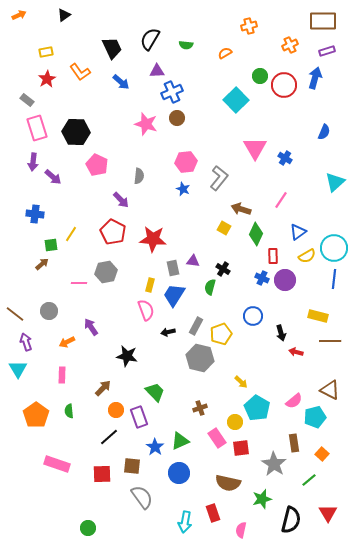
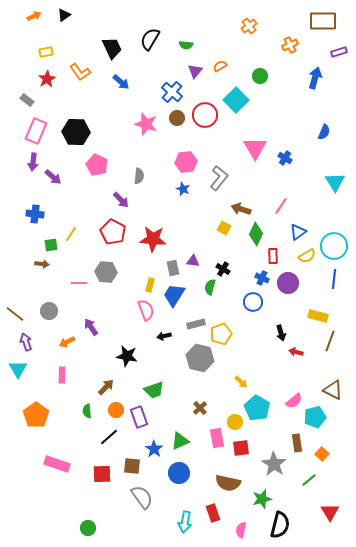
orange arrow at (19, 15): moved 15 px right, 1 px down
orange cross at (249, 26): rotated 21 degrees counterclockwise
purple rectangle at (327, 51): moved 12 px right, 1 px down
orange semicircle at (225, 53): moved 5 px left, 13 px down
purple triangle at (157, 71): moved 38 px right; rotated 49 degrees counterclockwise
red circle at (284, 85): moved 79 px left, 30 px down
blue cross at (172, 92): rotated 25 degrees counterclockwise
pink rectangle at (37, 128): moved 1 px left, 3 px down; rotated 40 degrees clockwise
cyan triangle at (335, 182): rotated 20 degrees counterclockwise
pink line at (281, 200): moved 6 px down
cyan circle at (334, 248): moved 2 px up
brown arrow at (42, 264): rotated 48 degrees clockwise
gray hexagon at (106, 272): rotated 15 degrees clockwise
purple circle at (285, 280): moved 3 px right, 3 px down
blue circle at (253, 316): moved 14 px up
gray rectangle at (196, 326): moved 2 px up; rotated 48 degrees clockwise
black arrow at (168, 332): moved 4 px left, 4 px down
brown line at (330, 341): rotated 70 degrees counterclockwise
brown arrow at (103, 388): moved 3 px right, 1 px up
brown triangle at (330, 390): moved 3 px right
green trapezoid at (155, 392): moved 1 px left, 2 px up; rotated 115 degrees clockwise
brown cross at (200, 408): rotated 24 degrees counterclockwise
green semicircle at (69, 411): moved 18 px right
pink rectangle at (217, 438): rotated 24 degrees clockwise
brown rectangle at (294, 443): moved 3 px right
blue star at (155, 447): moved 1 px left, 2 px down
red triangle at (328, 513): moved 2 px right, 1 px up
black semicircle at (291, 520): moved 11 px left, 5 px down
